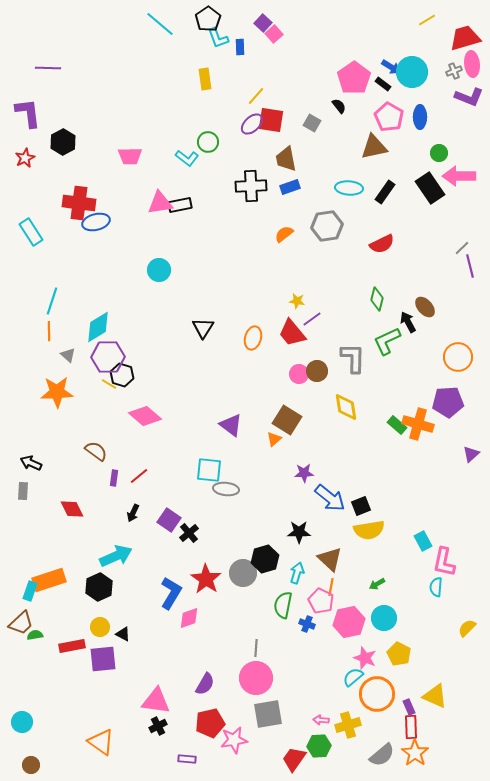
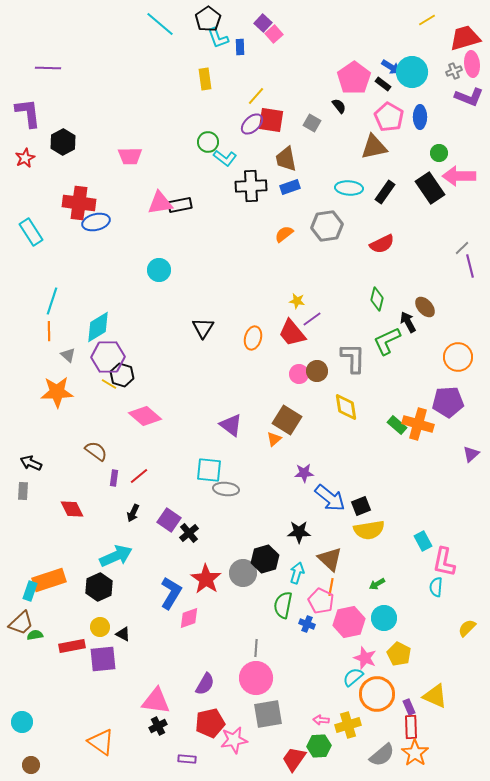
cyan L-shape at (187, 158): moved 38 px right
